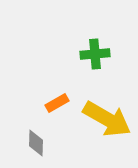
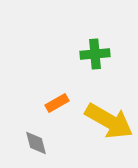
yellow arrow: moved 2 px right, 2 px down
gray diamond: rotated 16 degrees counterclockwise
